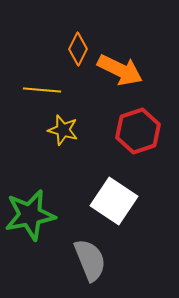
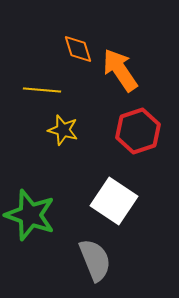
orange diamond: rotated 44 degrees counterclockwise
orange arrow: rotated 150 degrees counterclockwise
green star: rotated 30 degrees clockwise
gray semicircle: moved 5 px right
